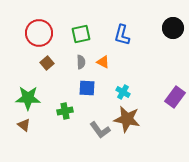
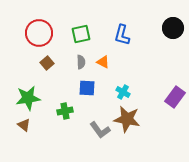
green star: rotated 10 degrees counterclockwise
